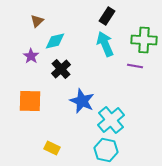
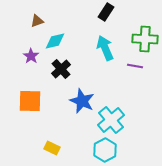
black rectangle: moved 1 px left, 4 px up
brown triangle: rotated 24 degrees clockwise
green cross: moved 1 px right, 1 px up
cyan arrow: moved 4 px down
cyan hexagon: moved 1 px left; rotated 20 degrees clockwise
